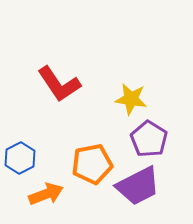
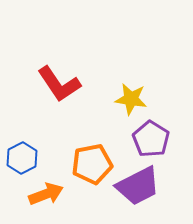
purple pentagon: moved 2 px right
blue hexagon: moved 2 px right
